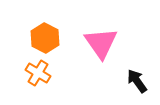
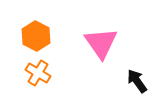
orange hexagon: moved 9 px left, 2 px up
